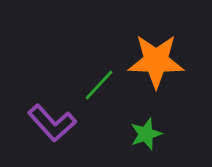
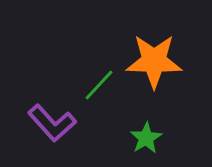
orange star: moved 2 px left
green star: moved 4 px down; rotated 12 degrees counterclockwise
